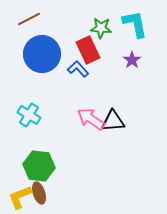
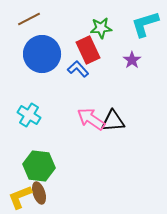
cyan L-shape: moved 10 px right; rotated 96 degrees counterclockwise
green star: rotated 10 degrees counterclockwise
